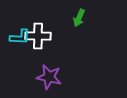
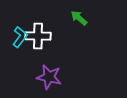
green arrow: rotated 108 degrees clockwise
cyan L-shape: rotated 55 degrees counterclockwise
